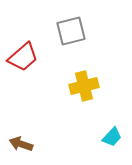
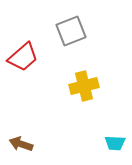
gray square: rotated 8 degrees counterclockwise
cyan trapezoid: moved 3 px right, 6 px down; rotated 50 degrees clockwise
